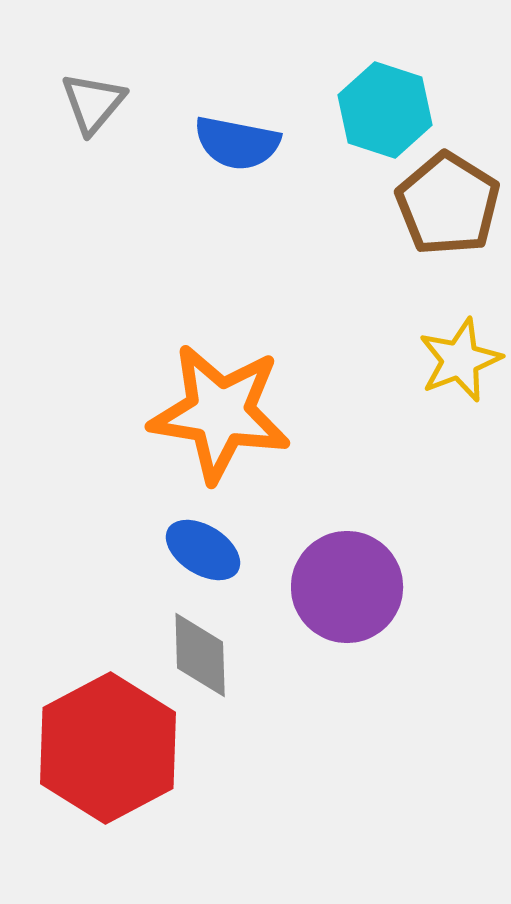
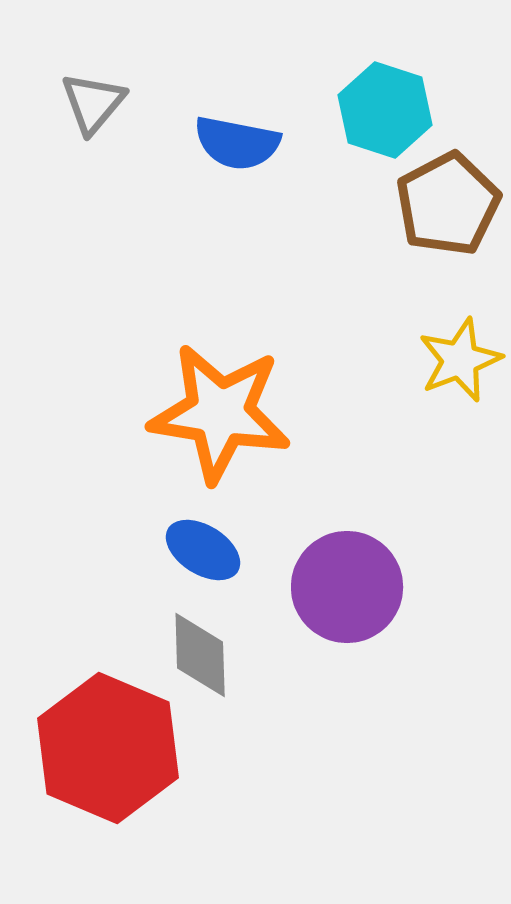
brown pentagon: rotated 12 degrees clockwise
red hexagon: rotated 9 degrees counterclockwise
